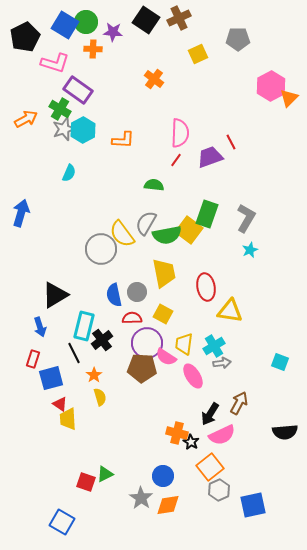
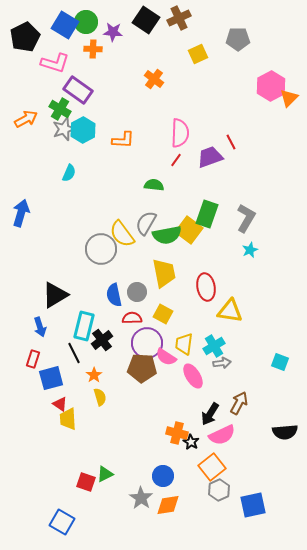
orange square at (210, 467): moved 2 px right
